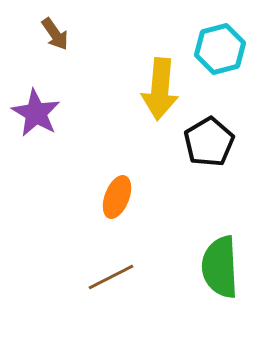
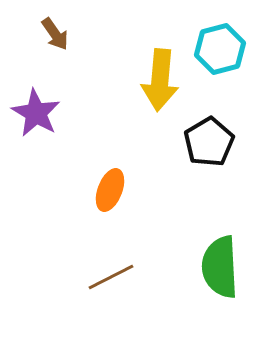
yellow arrow: moved 9 px up
orange ellipse: moved 7 px left, 7 px up
